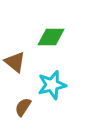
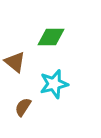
cyan star: moved 2 px right, 1 px up
